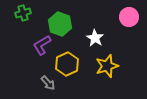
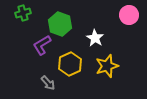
pink circle: moved 2 px up
yellow hexagon: moved 3 px right
